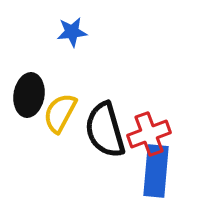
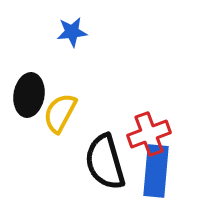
black semicircle: moved 32 px down
